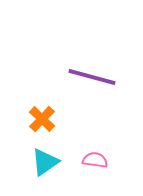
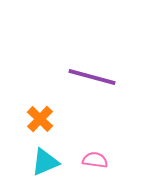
orange cross: moved 2 px left
cyan triangle: rotated 12 degrees clockwise
